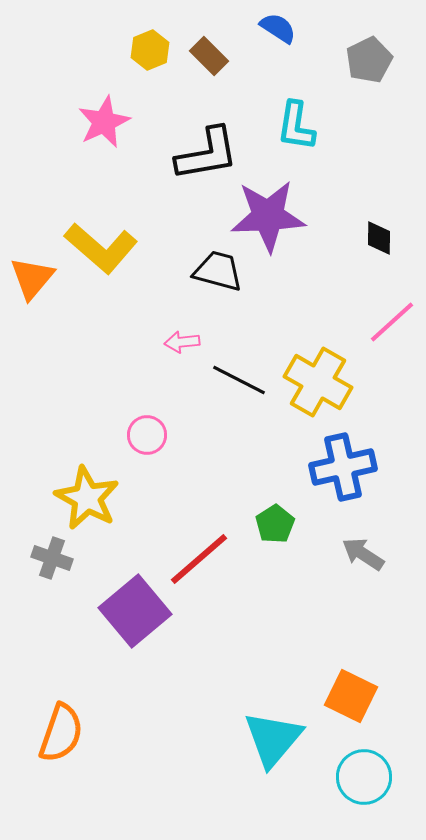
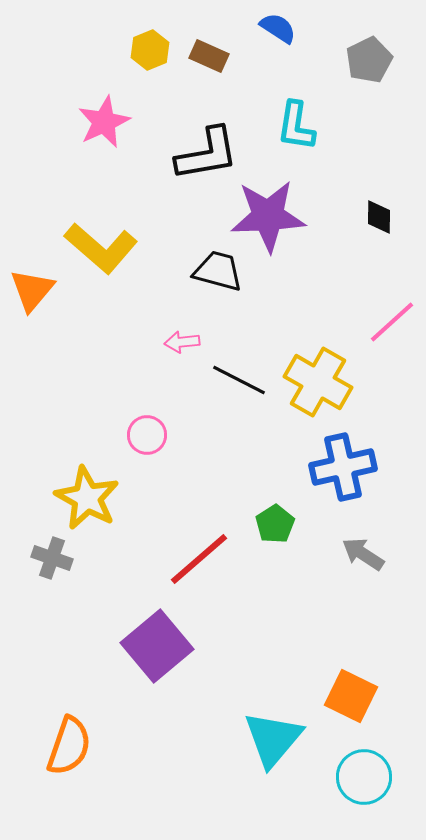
brown rectangle: rotated 21 degrees counterclockwise
black diamond: moved 21 px up
orange triangle: moved 12 px down
purple square: moved 22 px right, 35 px down
orange semicircle: moved 8 px right, 13 px down
